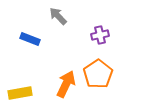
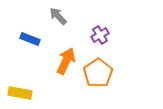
purple cross: rotated 18 degrees counterclockwise
orange pentagon: moved 1 px up
orange arrow: moved 23 px up
yellow rectangle: rotated 20 degrees clockwise
